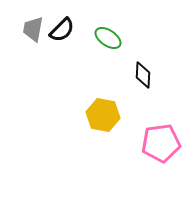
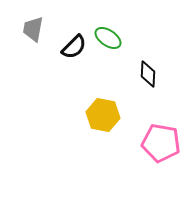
black semicircle: moved 12 px right, 17 px down
black diamond: moved 5 px right, 1 px up
pink pentagon: rotated 18 degrees clockwise
